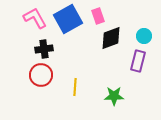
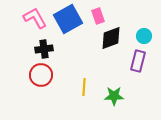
yellow line: moved 9 px right
